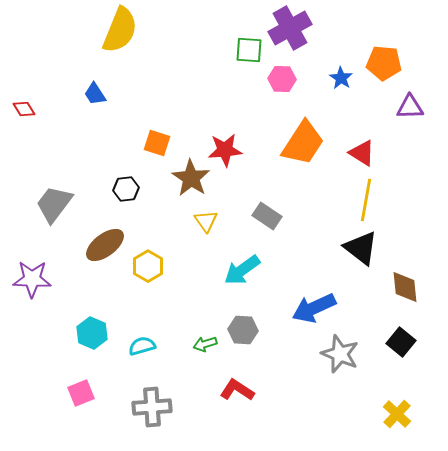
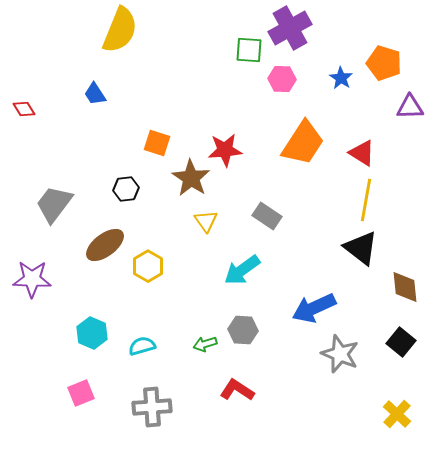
orange pentagon: rotated 12 degrees clockwise
